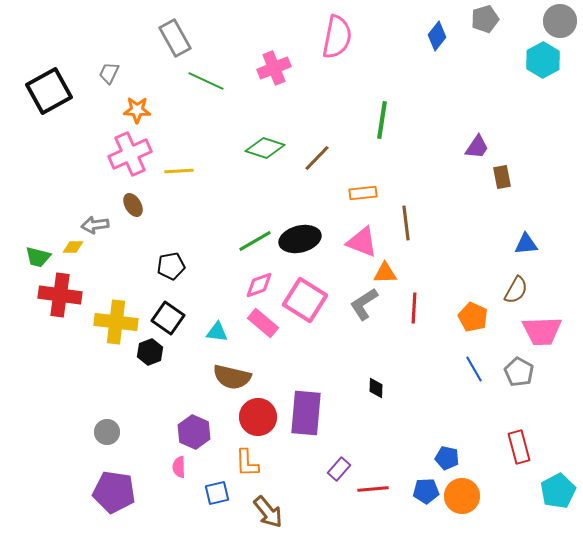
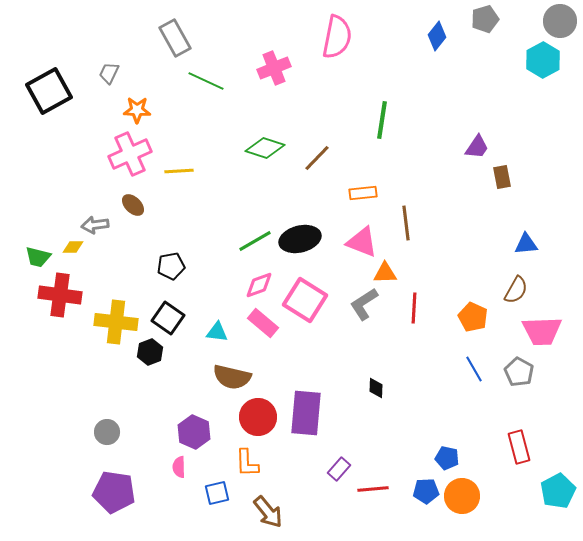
brown ellipse at (133, 205): rotated 15 degrees counterclockwise
